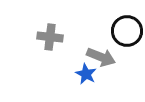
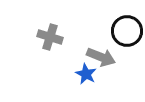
gray cross: rotated 10 degrees clockwise
